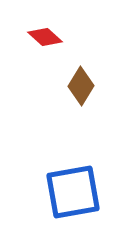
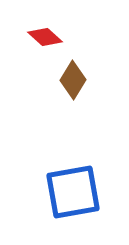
brown diamond: moved 8 px left, 6 px up
